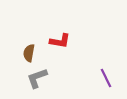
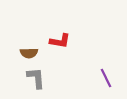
brown semicircle: rotated 102 degrees counterclockwise
gray L-shape: moved 1 px left; rotated 105 degrees clockwise
